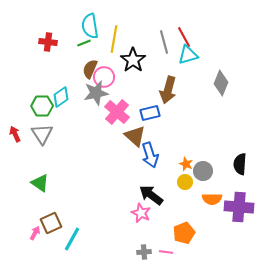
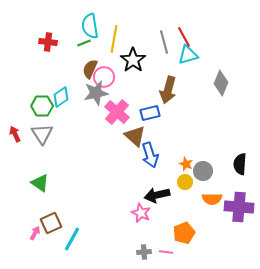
black arrow: moved 6 px right; rotated 50 degrees counterclockwise
